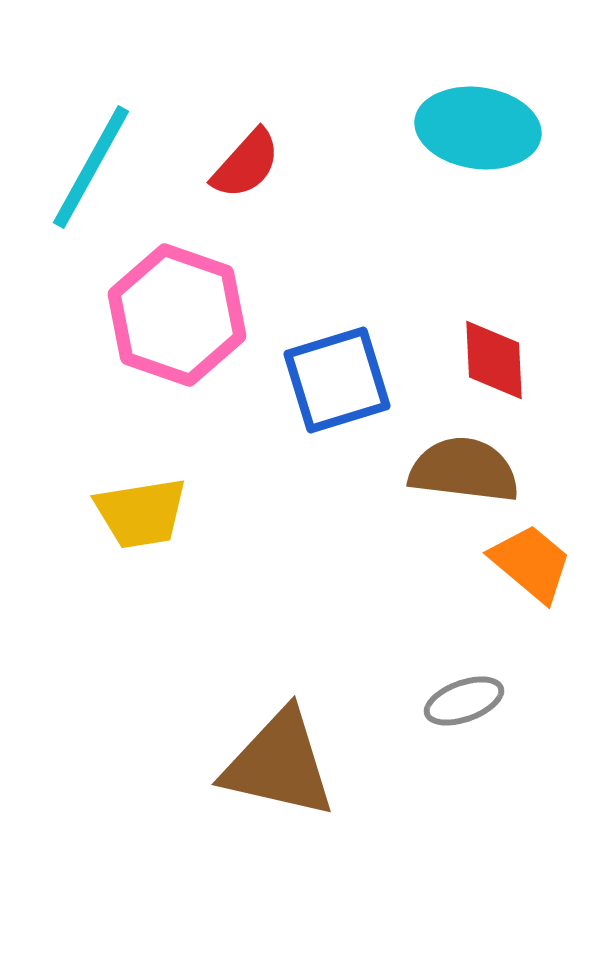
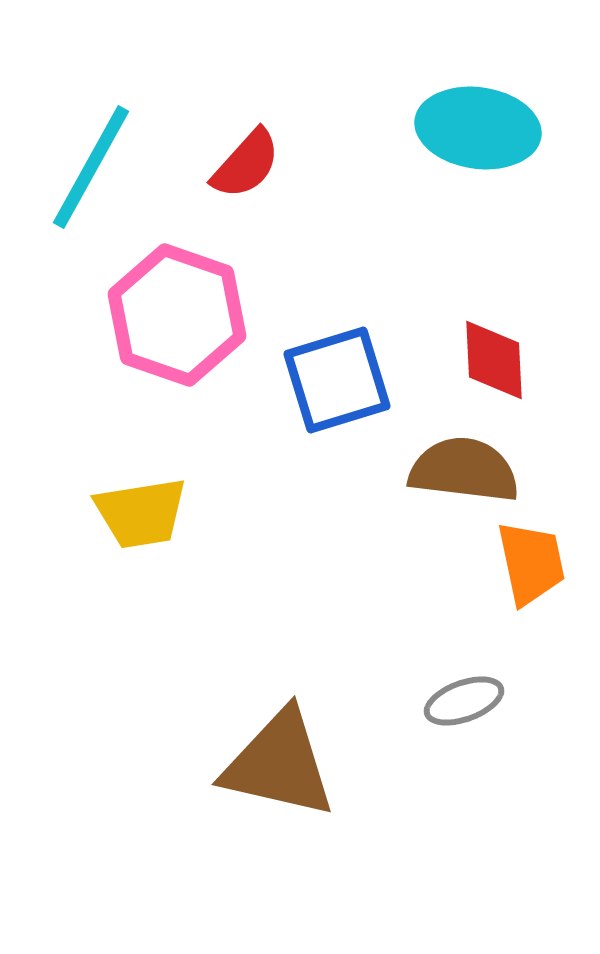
orange trapezoid: rotated 38 degrees clockwise
